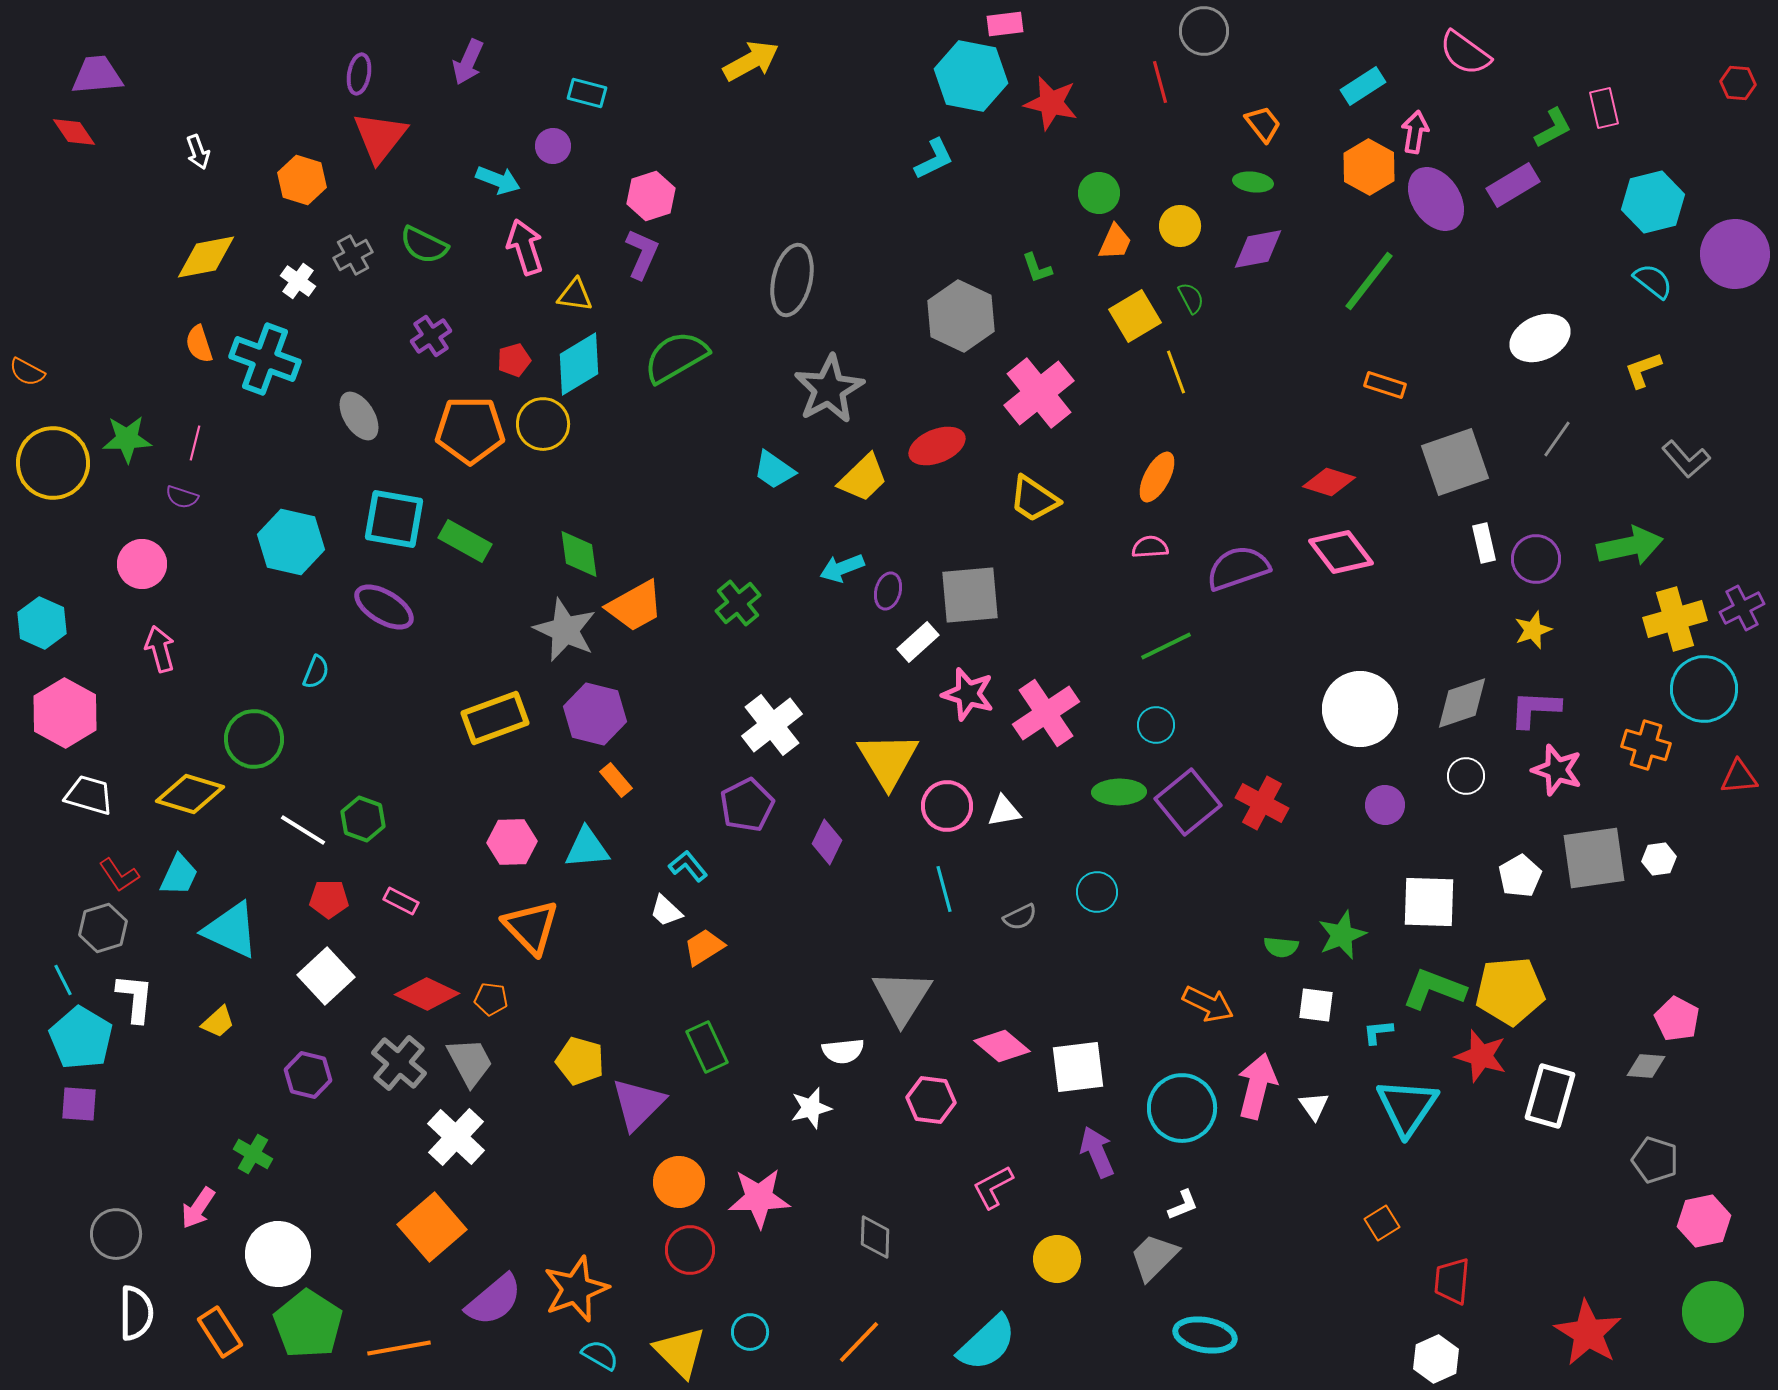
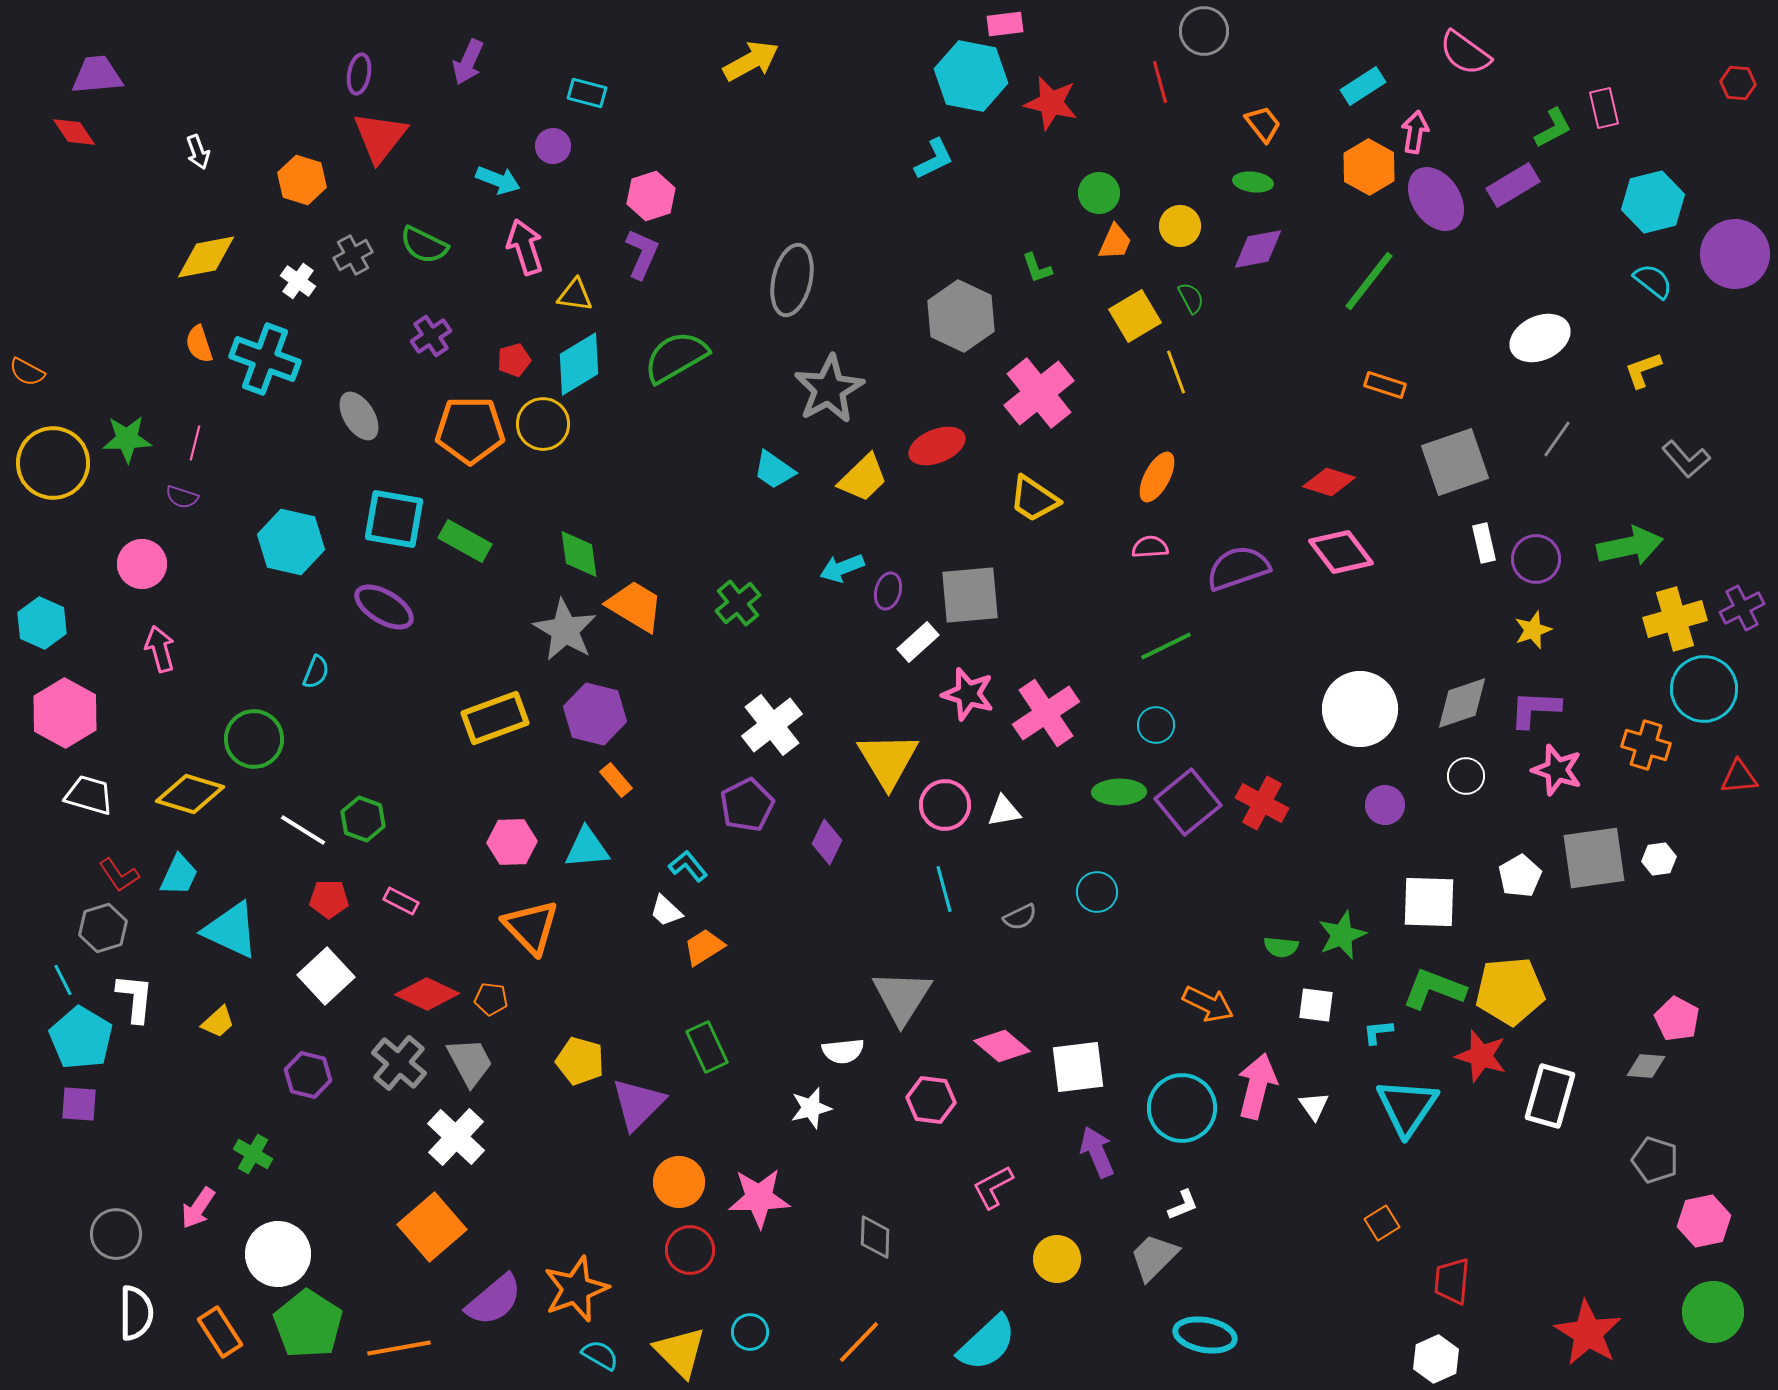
orange trapezoid at (635, 606): rotated 120 degrees counterclockwise
gray star at (565, 630): rotated 6 degrees clockwise
pink circle at (947, 806): moved 2 px left, 1 px up
